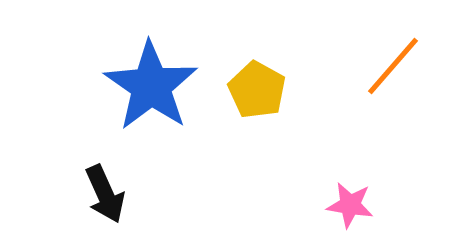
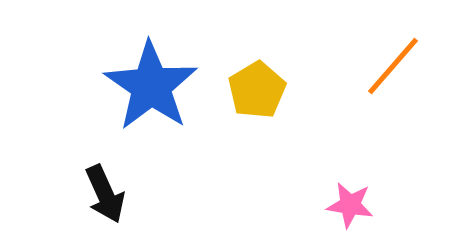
yellow pentagon: rotated 12 degrees clockwise
